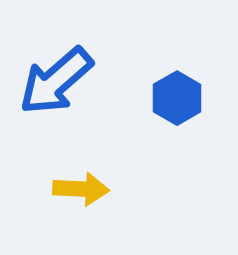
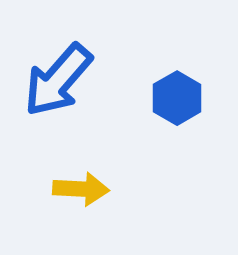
blue arrow: moved 2 px right, 1 px up; rotated 8 degrees counterclockwise
